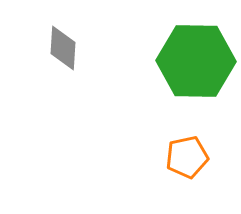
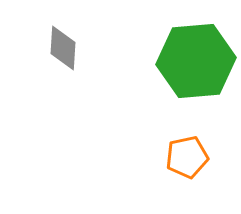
green hexagon: rotated 6 degrees counterclockwise
